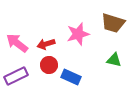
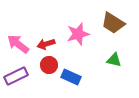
brown trapezoid: rotated 15 degrees clockwise
pink arrow: moved 1 px right, 1 px down
